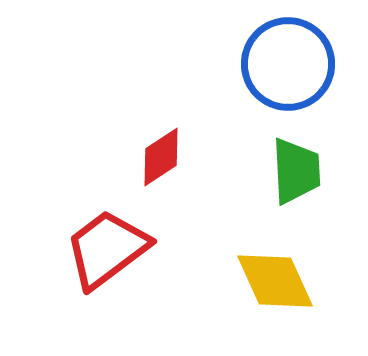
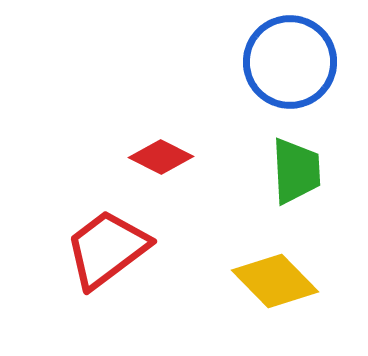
blue circle: moved 2 px right, 2 px up
red diamond: rotated 60 degrees clockwise
yellow diamond: rotated 20 degrees counterclockwise
